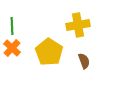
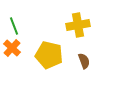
green line: moved 2 px right; rotated 18 degrees counterclockwise
yellow pentagon: moved 3 px down; rotated 20 degrees counterclockwise
